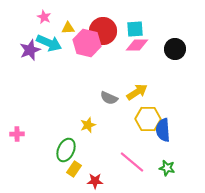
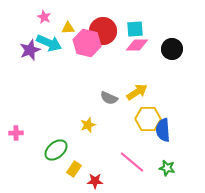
black circle: moved 3 px left
pink cross: moved 1 px left, 1 px up
green ellipse: moved 10 px left; rotated 25 degrees clockwise
